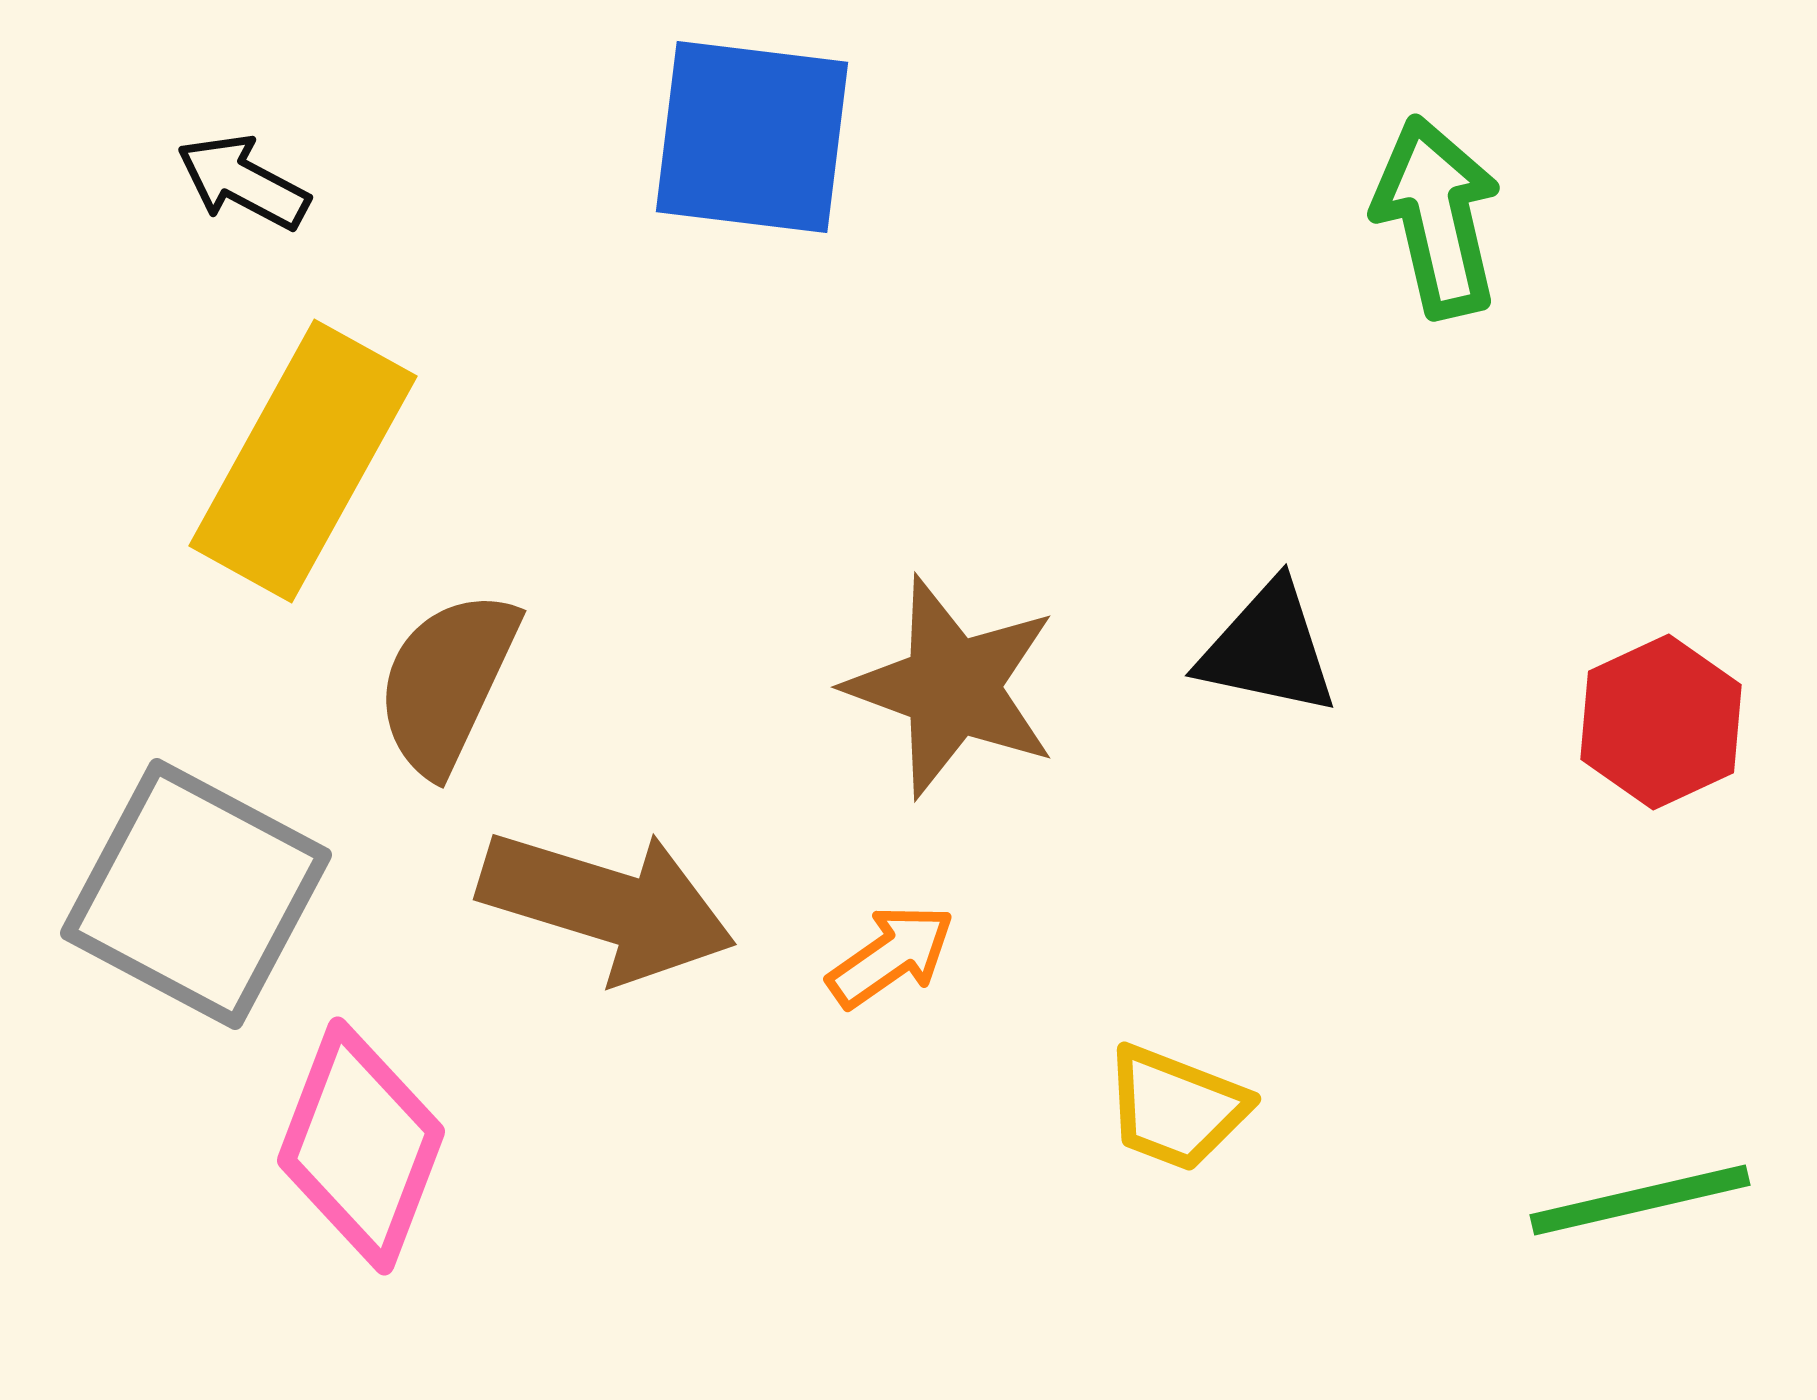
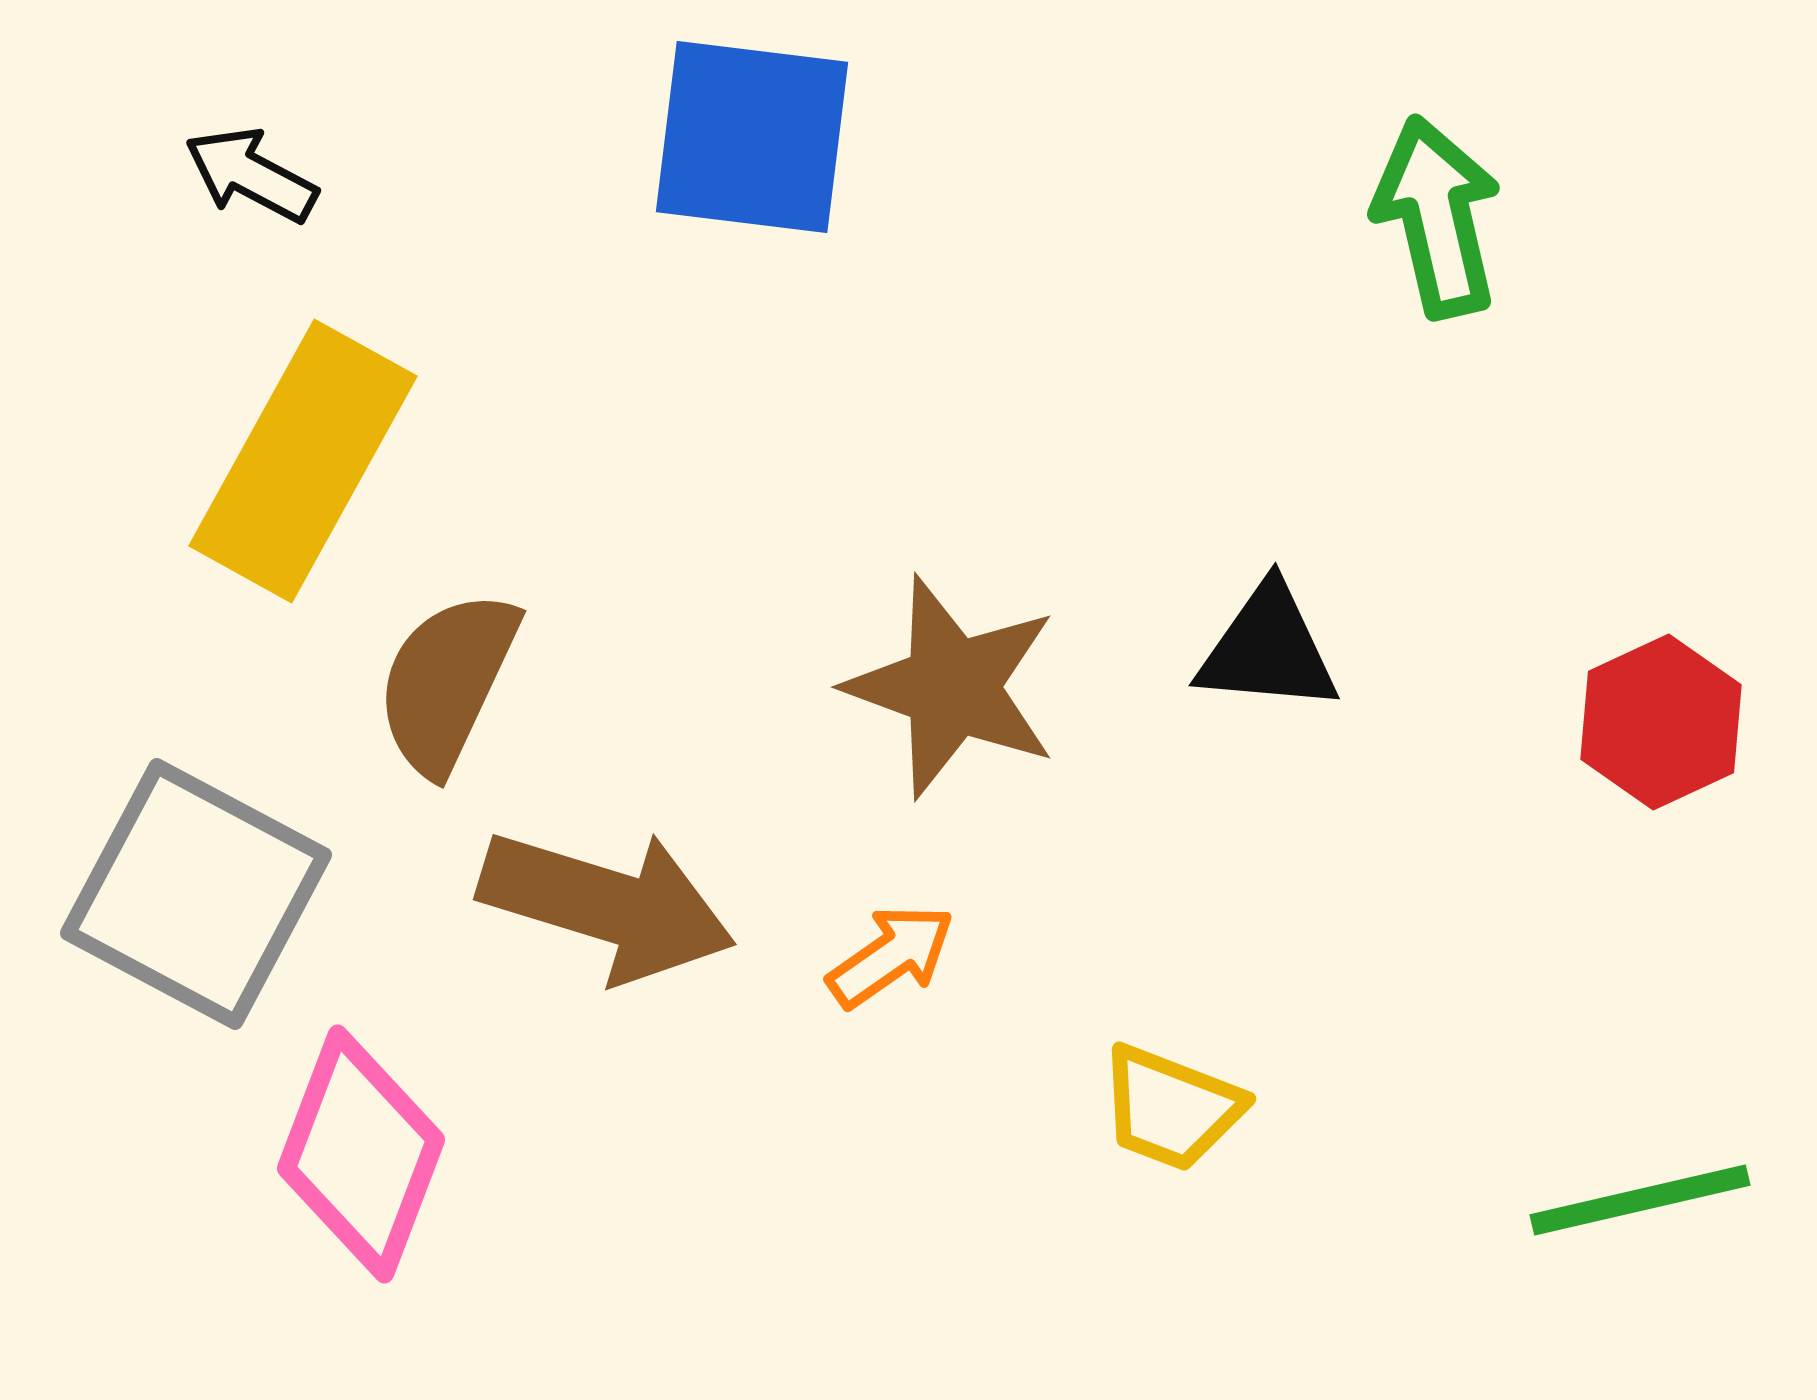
black arrow: moved 8 px right, 7 px up
black triangle: rotated 7 degrees counterclockwise
yellow trapezoid: moved 5 px left
pink diamond: moved 8 px down
